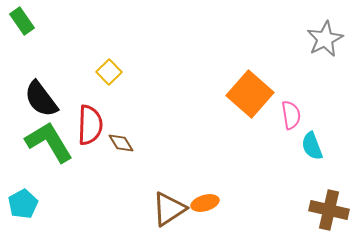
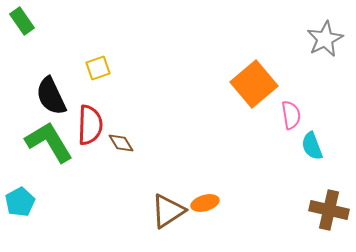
yellow square: moved 11 px left, 4 px up; rotated 25 degrees clockwise
orange square: moved 4 px right, 10 px up; rotated 9 degrees clockwise
black semicircle: moved 10 px right, 3 px up; rotated 12 degrees clockwise
cyan pentagon: moved 3 px left, 2 px up
brown triangle: moved 1 px left, 2 px down
